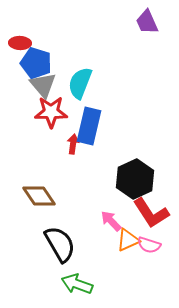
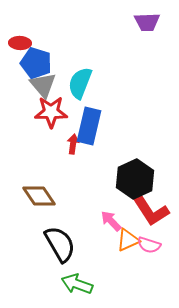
purple trapezoid: rotated 68 degrees counterclockwise
red L-shape: moved 2 px up
